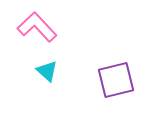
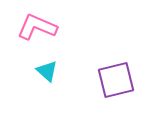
pink L-shape: rotated 24 degrees counterclockwise
